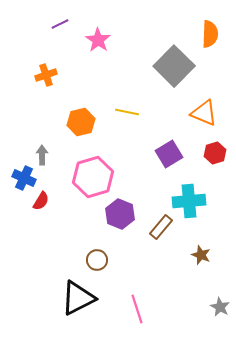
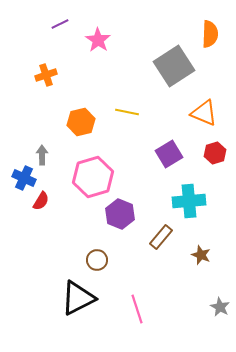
gray square: rotated 12 degrees clockwise
brown rectangle: moved 10 px down
